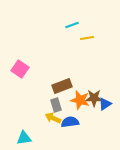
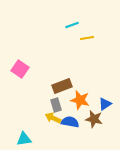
brown star: moved 21 px down; rotated 12 degrees clockwise
blue semicircle: rotated 18 degrees clockwise
cyan triangle: moved 1 px down
